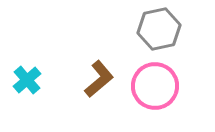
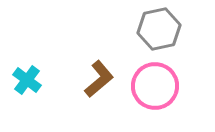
cyan cross: rotated 12 degrees counterclockwise
